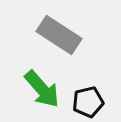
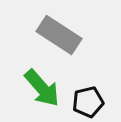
green arrow: moved 1 px up
